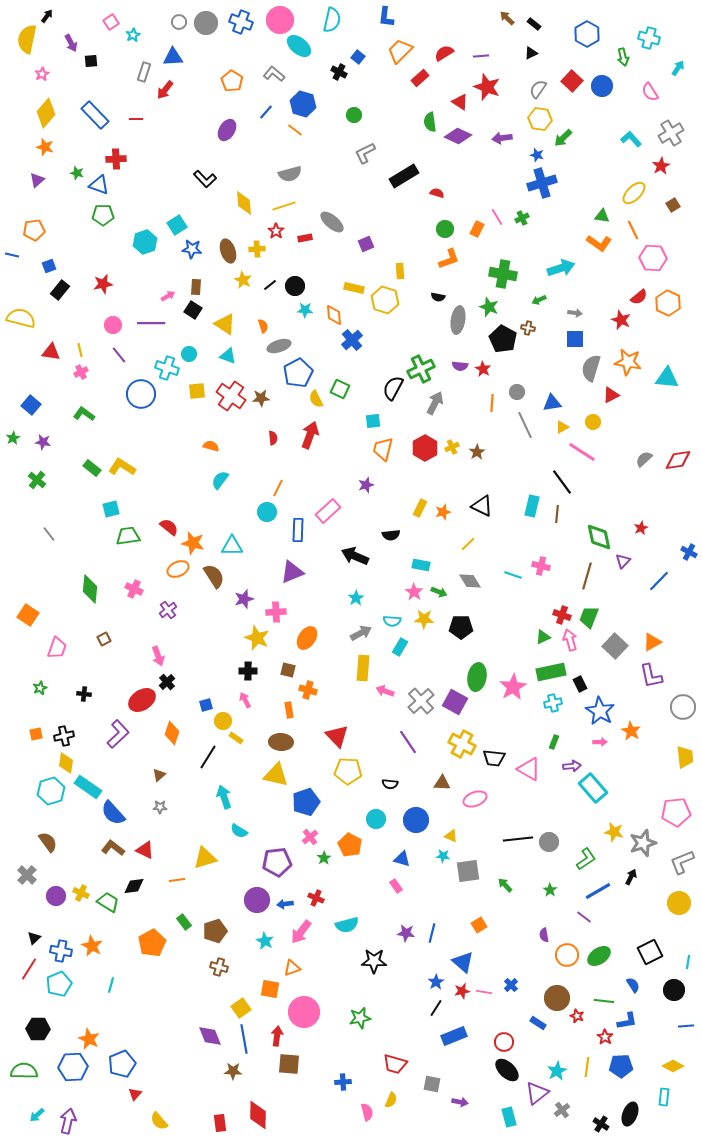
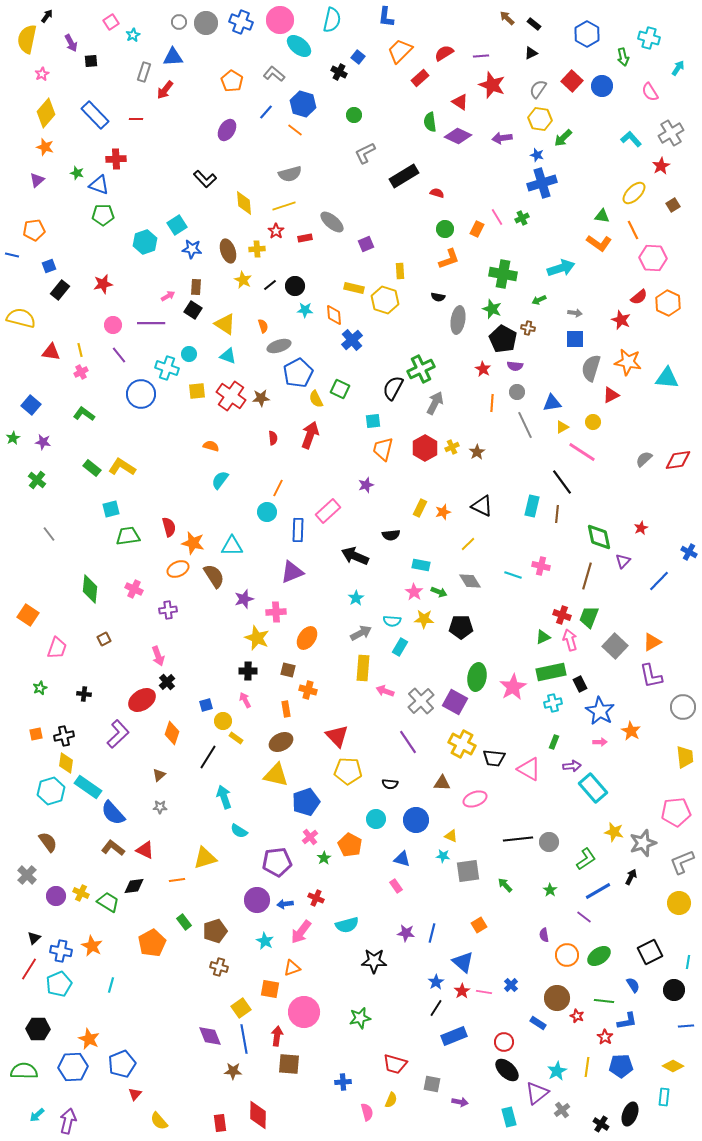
red star at (487, 87): moved 5 px right, 2 px up
green star at (489, 307): moved 3 px right, 2 px down
purple semicircle at (460, 366): moved 55 px right
red semicircle at (169, 527): rotated 36 degrees clockwise
purple cross at (168, 610): rotated 30 degrees clockwise
orange rectangle at (289, 710): moved 3 px left, 1 px up
brown ellipse at (281, 742): rotated 30 degrees counterclockwise
red star at (462, 991): rotated 21 degrees counterclockwise
